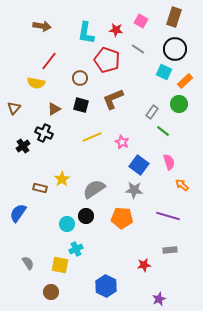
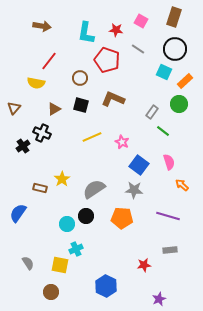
brown L-shape at (113, 99): rotated 45 degrees clockwise
black cross at (44, 133): moved 2 px left
